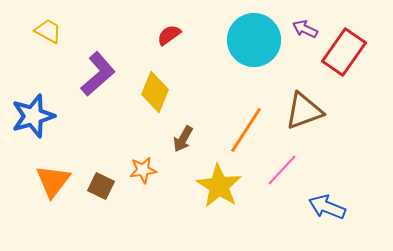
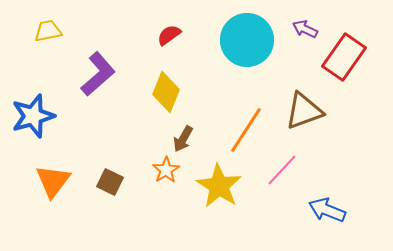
yellow trapezoid: rotated 40 degrees counterclockwise
cyan circle: moved 7 px left
red rectangle: moved 5 px down
yellow diamond: moved 11 px right
orange star: moved 23 px right; rotated 24 degrees counterclockwise
brown square: moved 9 px right, 4 px up
blue arrow: moved 3 px down
